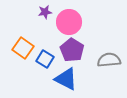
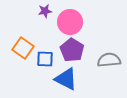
purple star: moved 1 px up
pink circle: moved 1 px right
blue square: rotated 30 degrees counterclockwise
